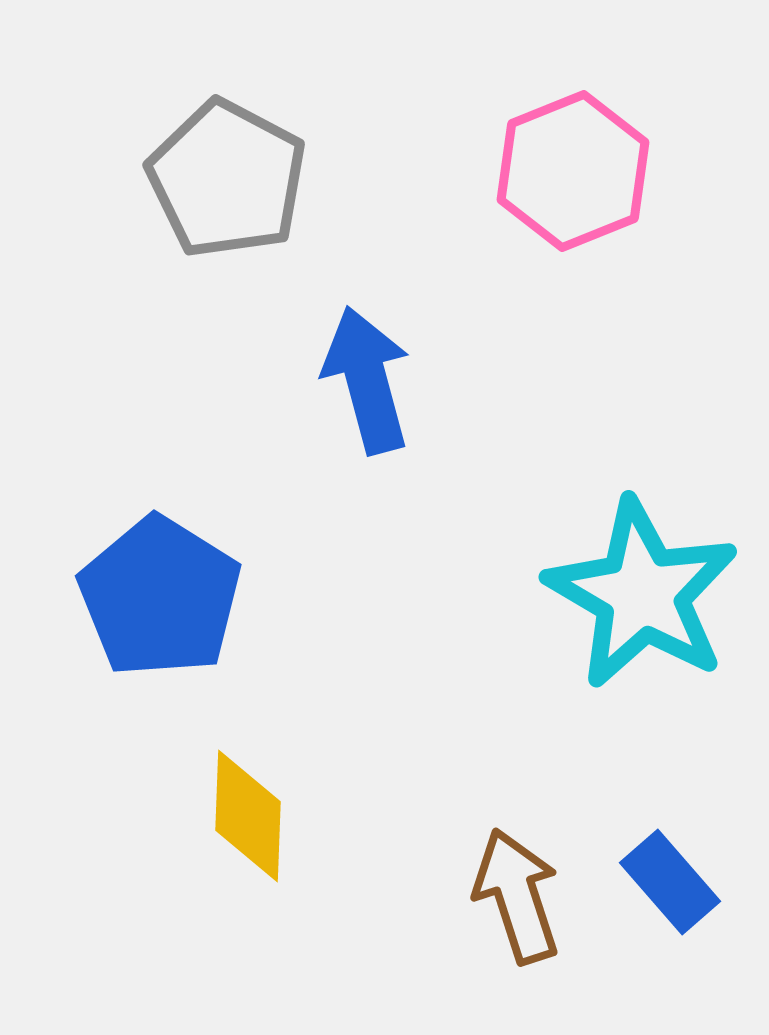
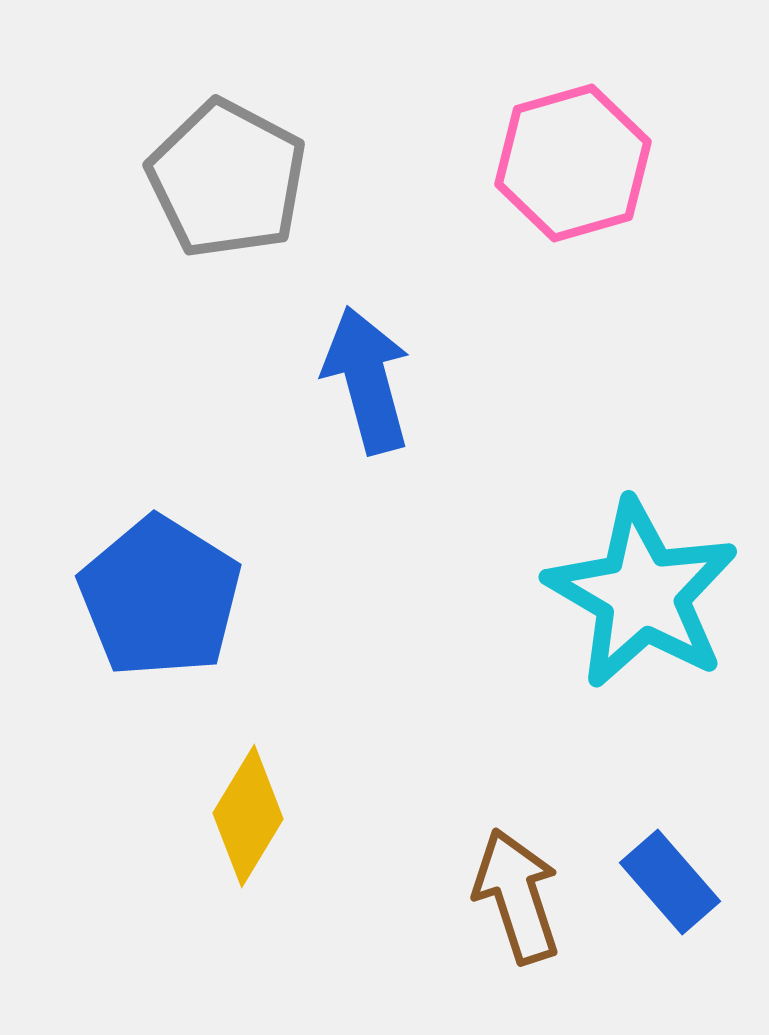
pink hexagon: moved 8 px up; rotated 6 degrees clockwise
yellow diamond: rotated 29 degrees clockwise
